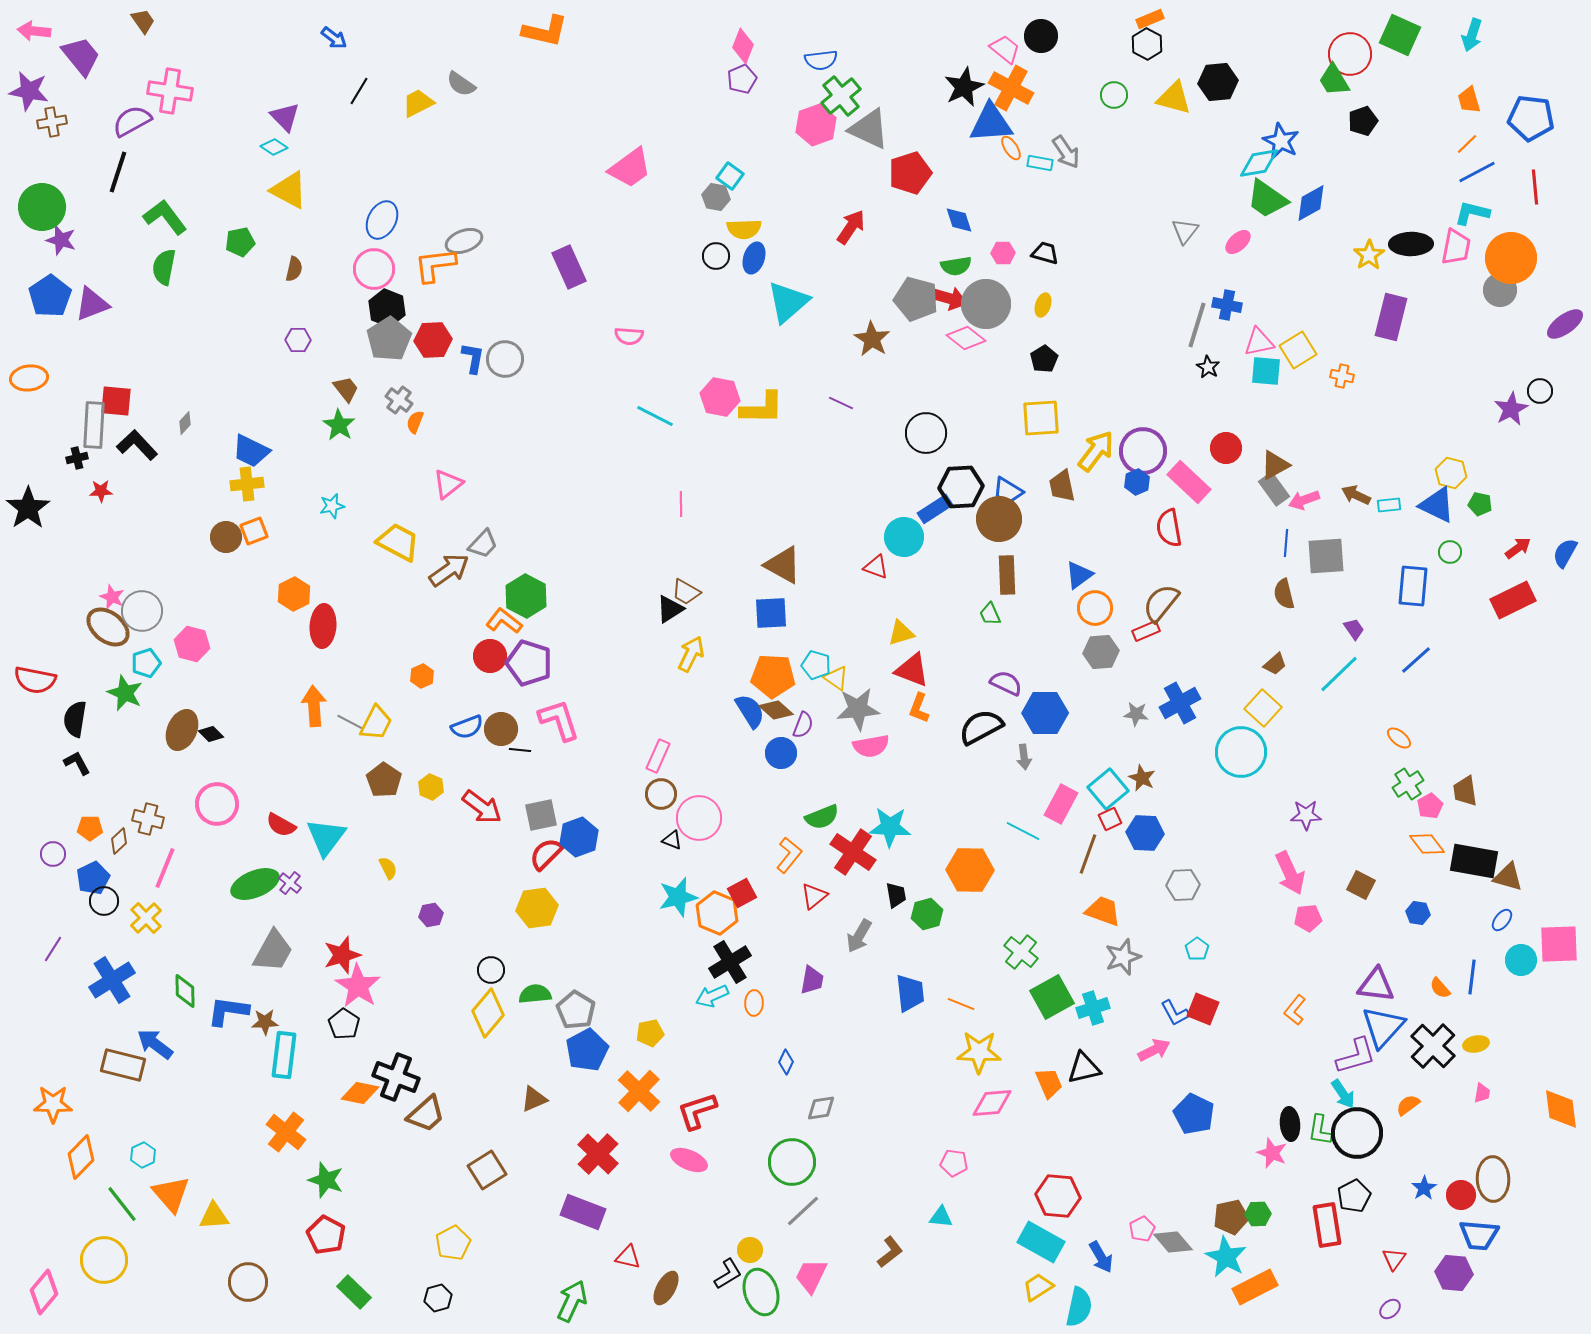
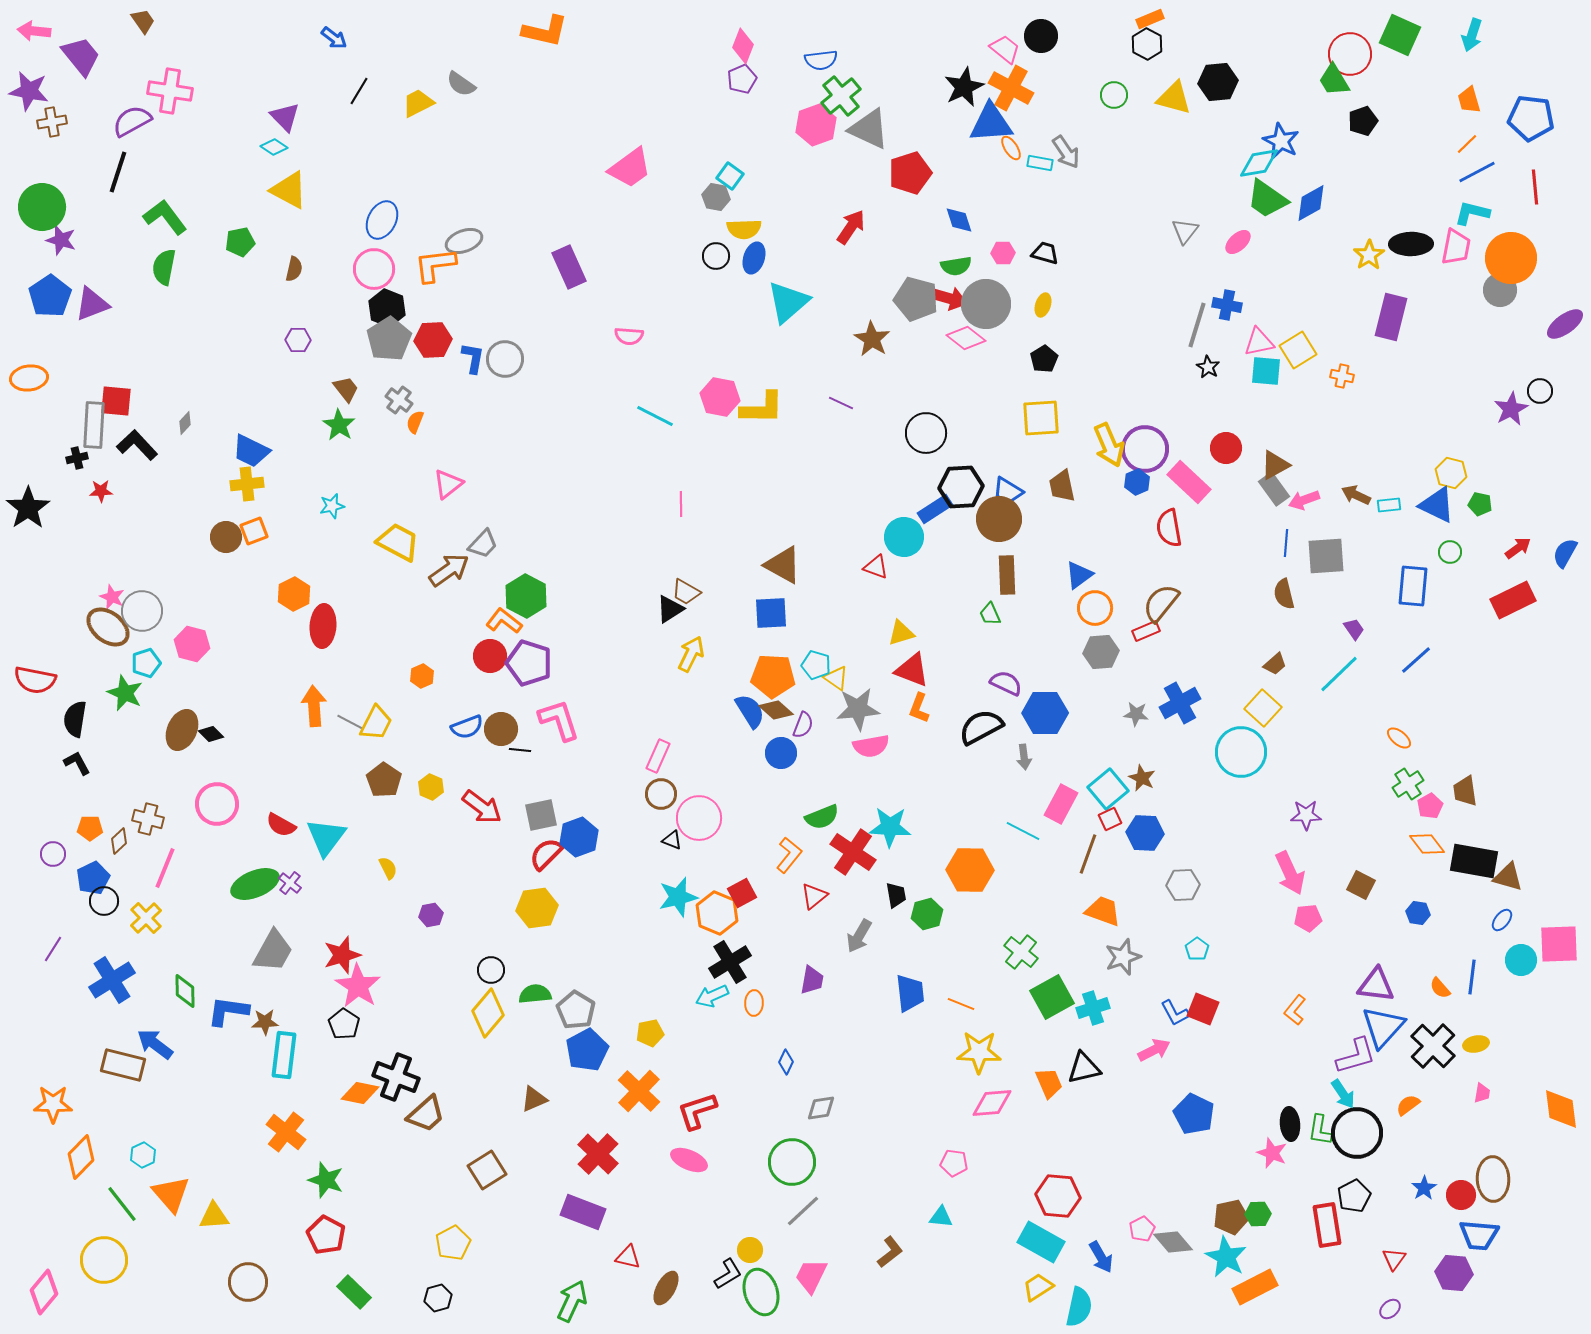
yellow arrow at (1096, 451): moved 13 px right, 6 px up; rotated 120 degrees clockwise
purple circle at (1143, 451): moved 2 px right, 2 px up
